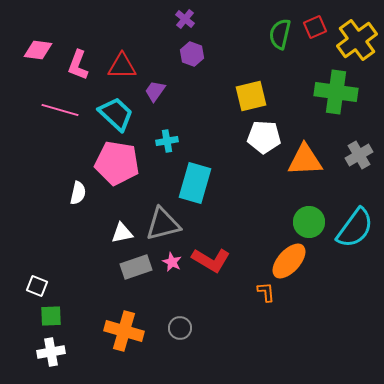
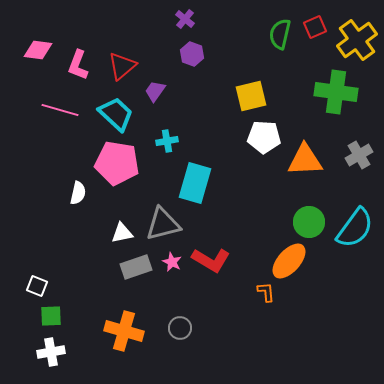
red triangle: rotated 40 degrees counterclockwise
